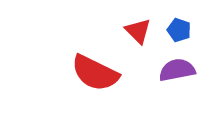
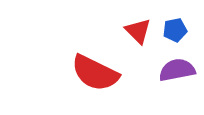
blue pentagon: moved 4 px left; rotated 30 degrees counterclockwise
